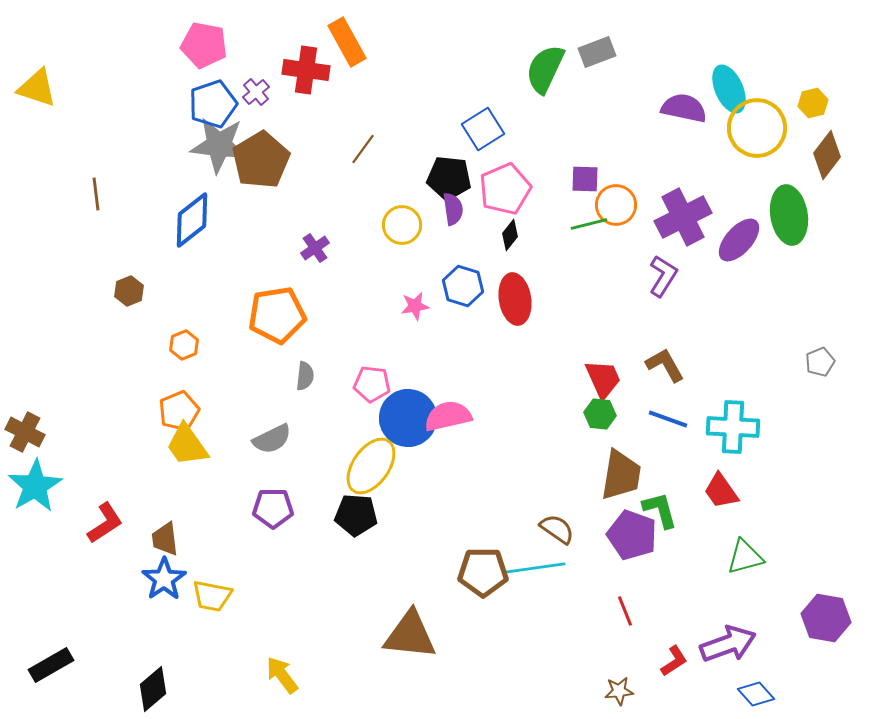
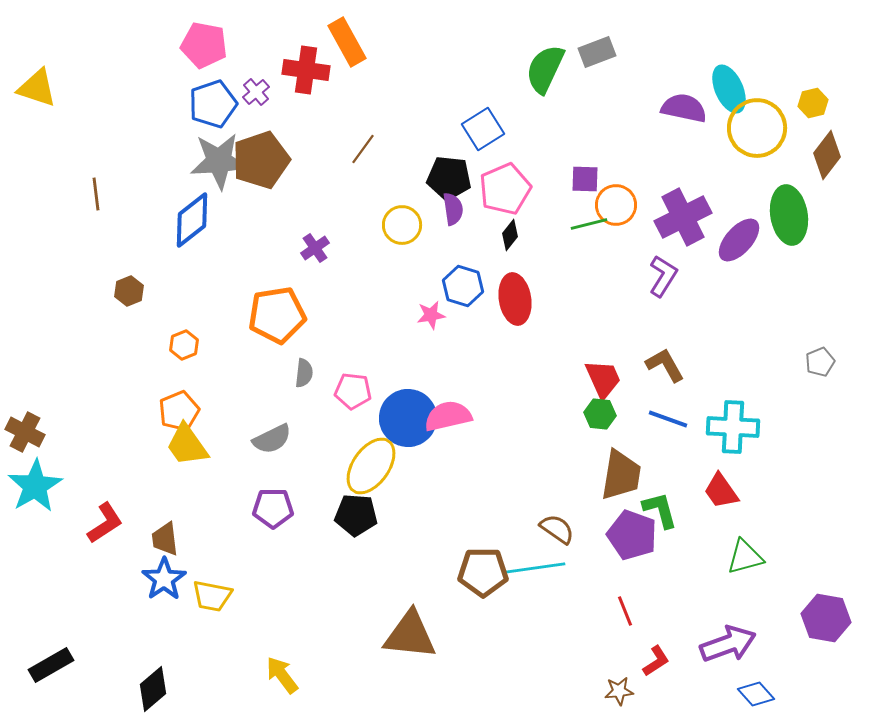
gray star at (219, 145): moved 16 px down; rotated 10 degrees counterclockwise
brown pentagon at (261, 160): rotated 12 degrees clockwise
pink star at (415, 306): moved 16 px right, 9 px down
gray semicircle at (305, 376): moved 1 px left, 3 px up
pink pentagon at (372, 384): moved 19 px left, 7 px down
red L-shape at (674, 661): moved 18 px left
